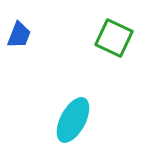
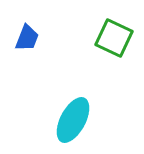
blue trapezoid: moved 8 px right, 3 px down
